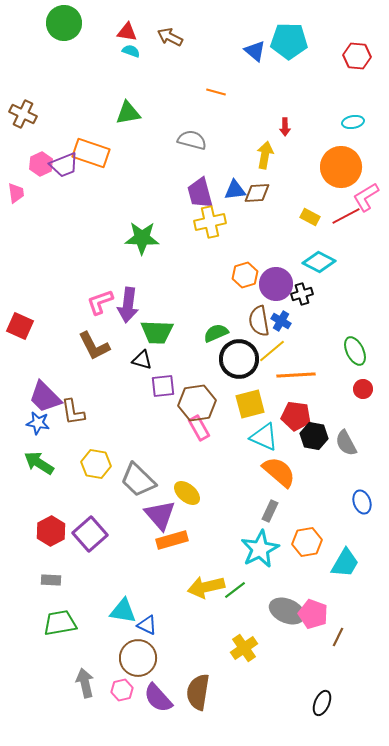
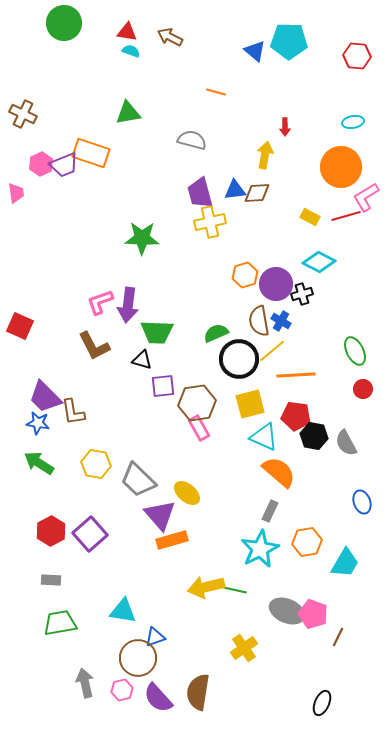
red line at (346, 216): rotated 12 degrees clockwise
green line at (235, 590): rotated 50 degrees clockwise
blue triangle at (147, 625): moved 8 px right, 12 px down; rotated 45 degrees counterclockwise
